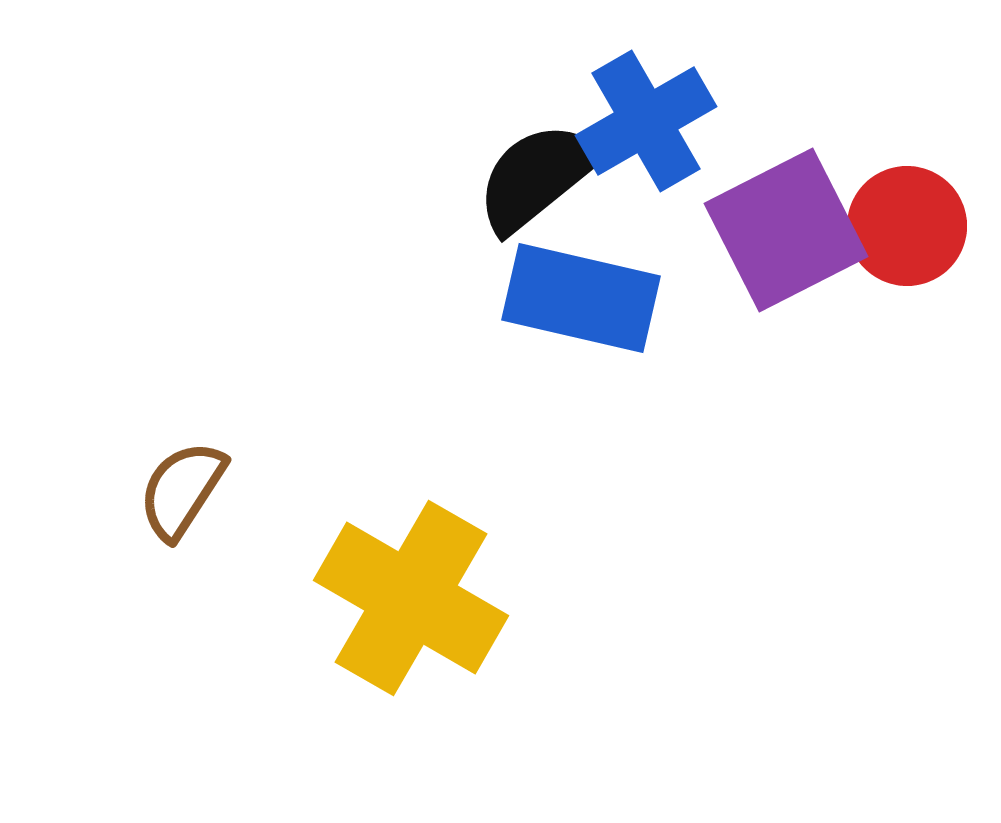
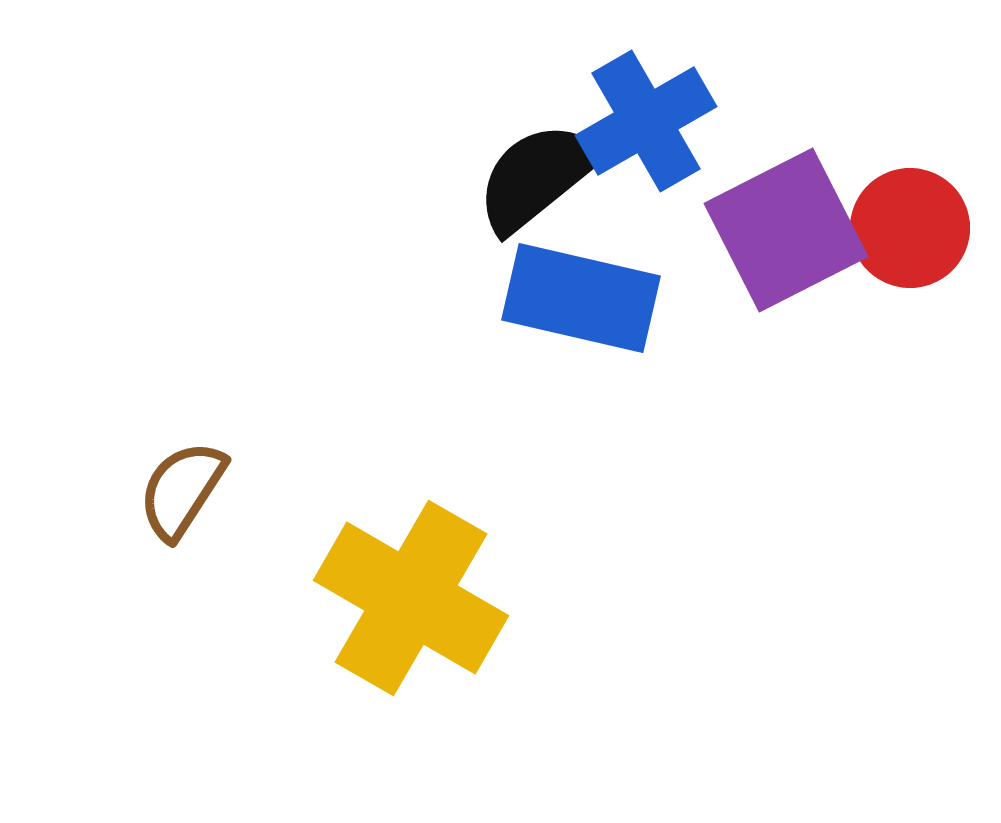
red circle: moved 3 px right, 2 px down
